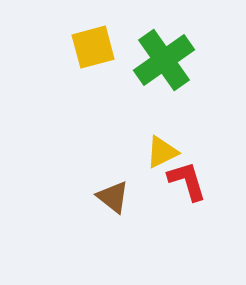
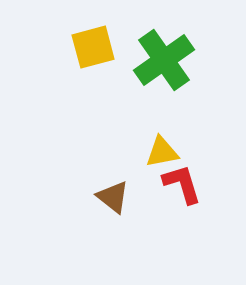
yellow triangle: rotated 15 degrees clockwise
red L-shape: moved 5 px left, 3 px down
